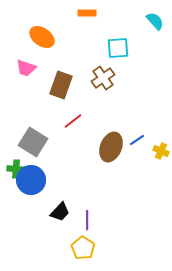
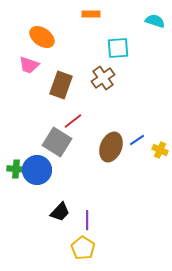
orange rectangle: moved 4 px right, 1 px down
cyan semicircle: rotated 30 degrees counterclockwise
pink trapezoid: moved 3 px right, 3 px up
gray square: moved 24 px right
yellow cross: moved 1 px left, 1 px up
blue circle: moved 6 px right, 10 px up
